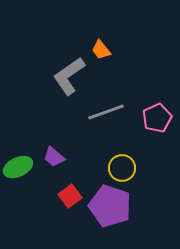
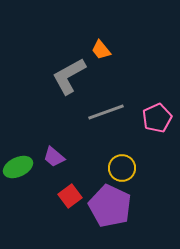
gray L-shape: rotated 6 degrees clockwise
purple pentagon: rotated 6 degrees clockwise
